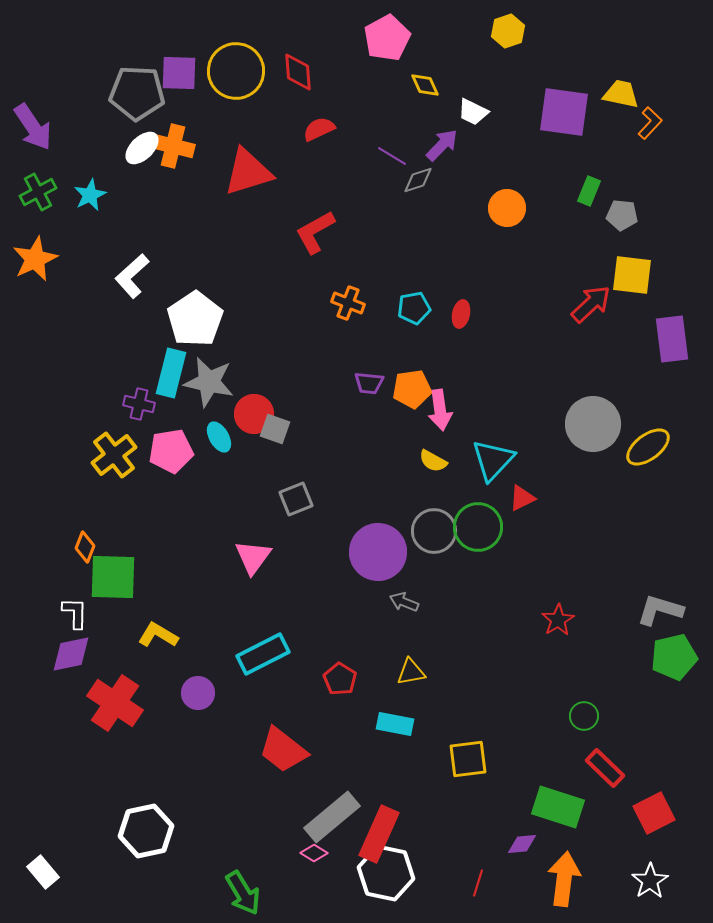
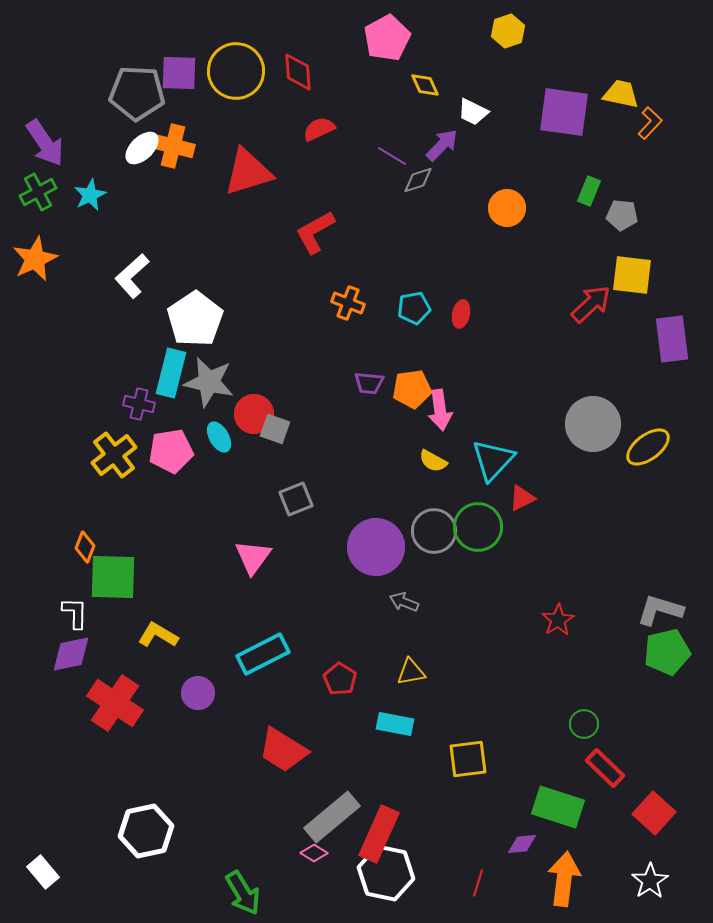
purple arrow at (33, 127): moved 12 px right, 16 px down
purple circle at (378, 552): moved 2 px left, 5 px up
green pentagon at (674, 657): moved 7 px left, 5 px up
green circle at (584, 716): moved 8 px down
red trapezoid at (283, 750): rotated 6 degrees counterclockwise
red square at (654, 813): rotated 21 degrees counterclockwise
